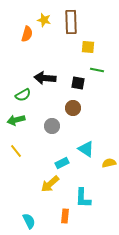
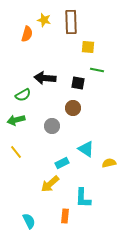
yellow line: moved 1 px down
